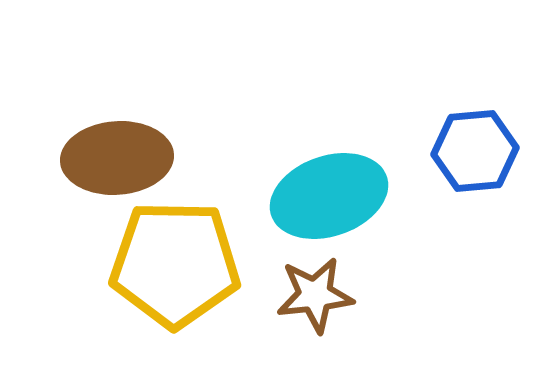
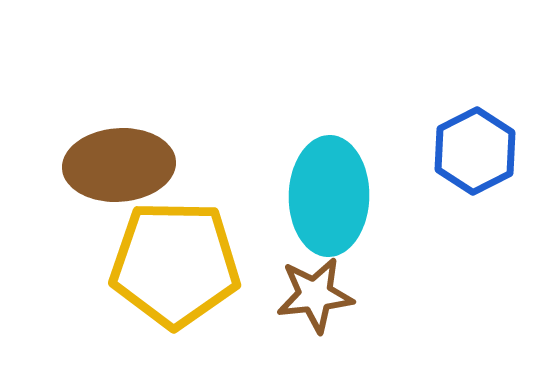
blue hexagon: rotated 22 degrees counterclockwise
brown ellipse: moved 2 px right, 7 px down
cyan ellipse: rotated 70 degrees counterclockwise
